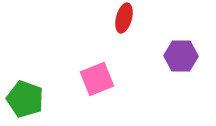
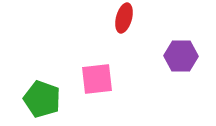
pink square: rotated 16 degrees clockwise
green pentagon: moved 17 px right
